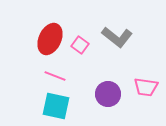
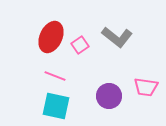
red ellipse: moved 1 px right, 2 px up
pink square: rotated 18 degrees clockwise
purple circle: moved 1 px right, 2 px down
